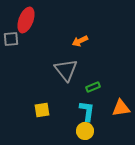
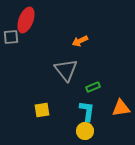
gray square: moved 2 px up
